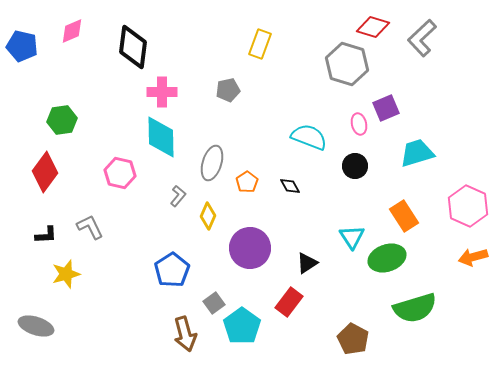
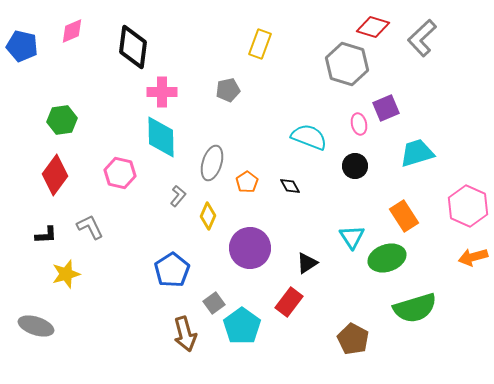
red diamond at (45, 172): moved 10 px right, 3 px down
